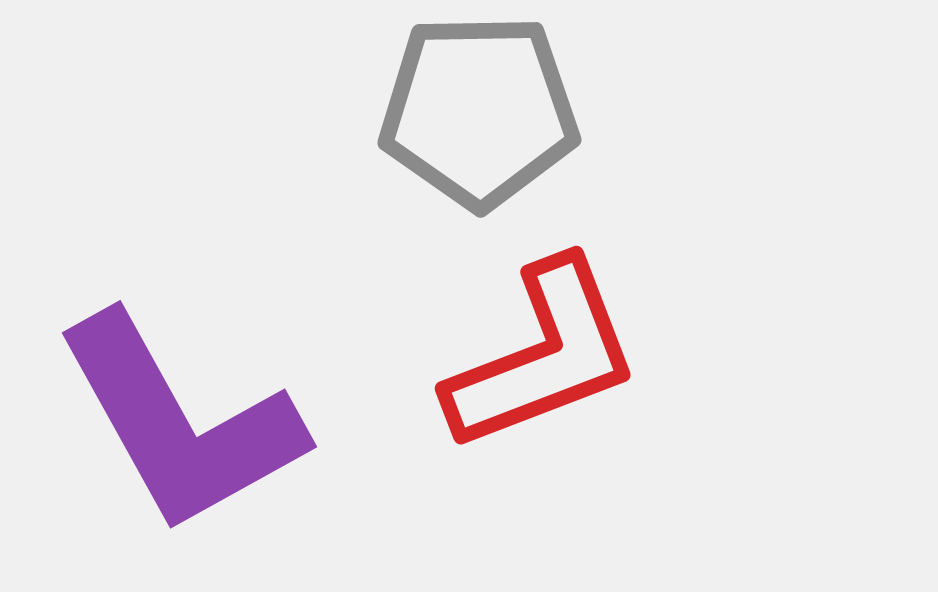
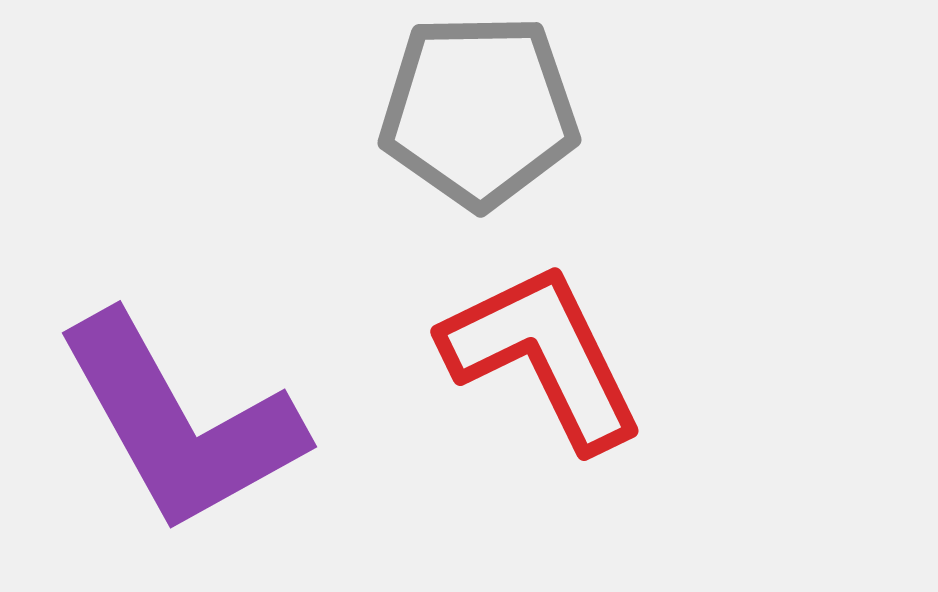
red L-shape: rotated 95 degrees counterclockwise
